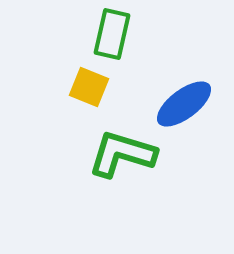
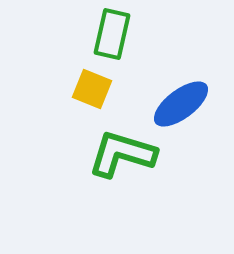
yellow square: moved 3 px right, 2 px down
blue ellipse: moved 3 px left
